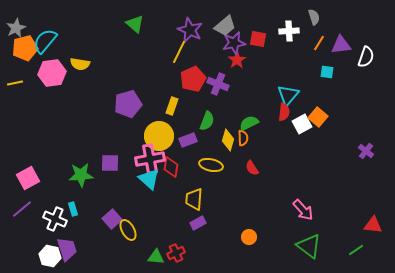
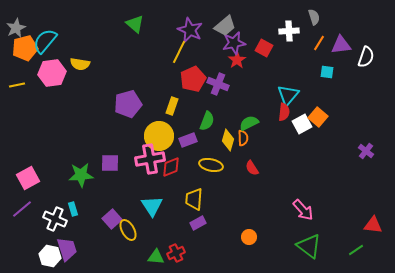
red square at (258, 39): moved 6 px right, 9 px down; rotated 18 degrees clockwise
yellow line at (15, 83): moved 2 px right, 2 px down
red diamond at (171, 167): rotated 60 degrees clockwise
cyan triangle at (149, 179): moved 3 px right, 27 px down; rotated 15 degrees clockwise
